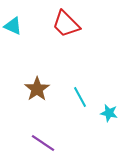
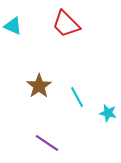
brown star: moved 2 px right, 3 px up
cyan line: moved 3 px left
cyan star: moved 1 px left
purple line: moved 4 px right
